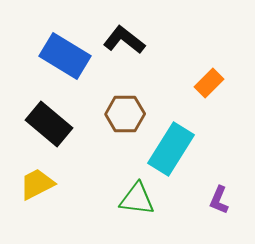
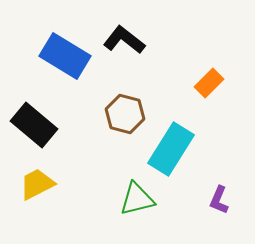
brown hexagon: rotated 15 degrees clockwise
black rectangle: moved 15 px left, 1 px down
green triangle: rotated 21 degrees counterclockwise
